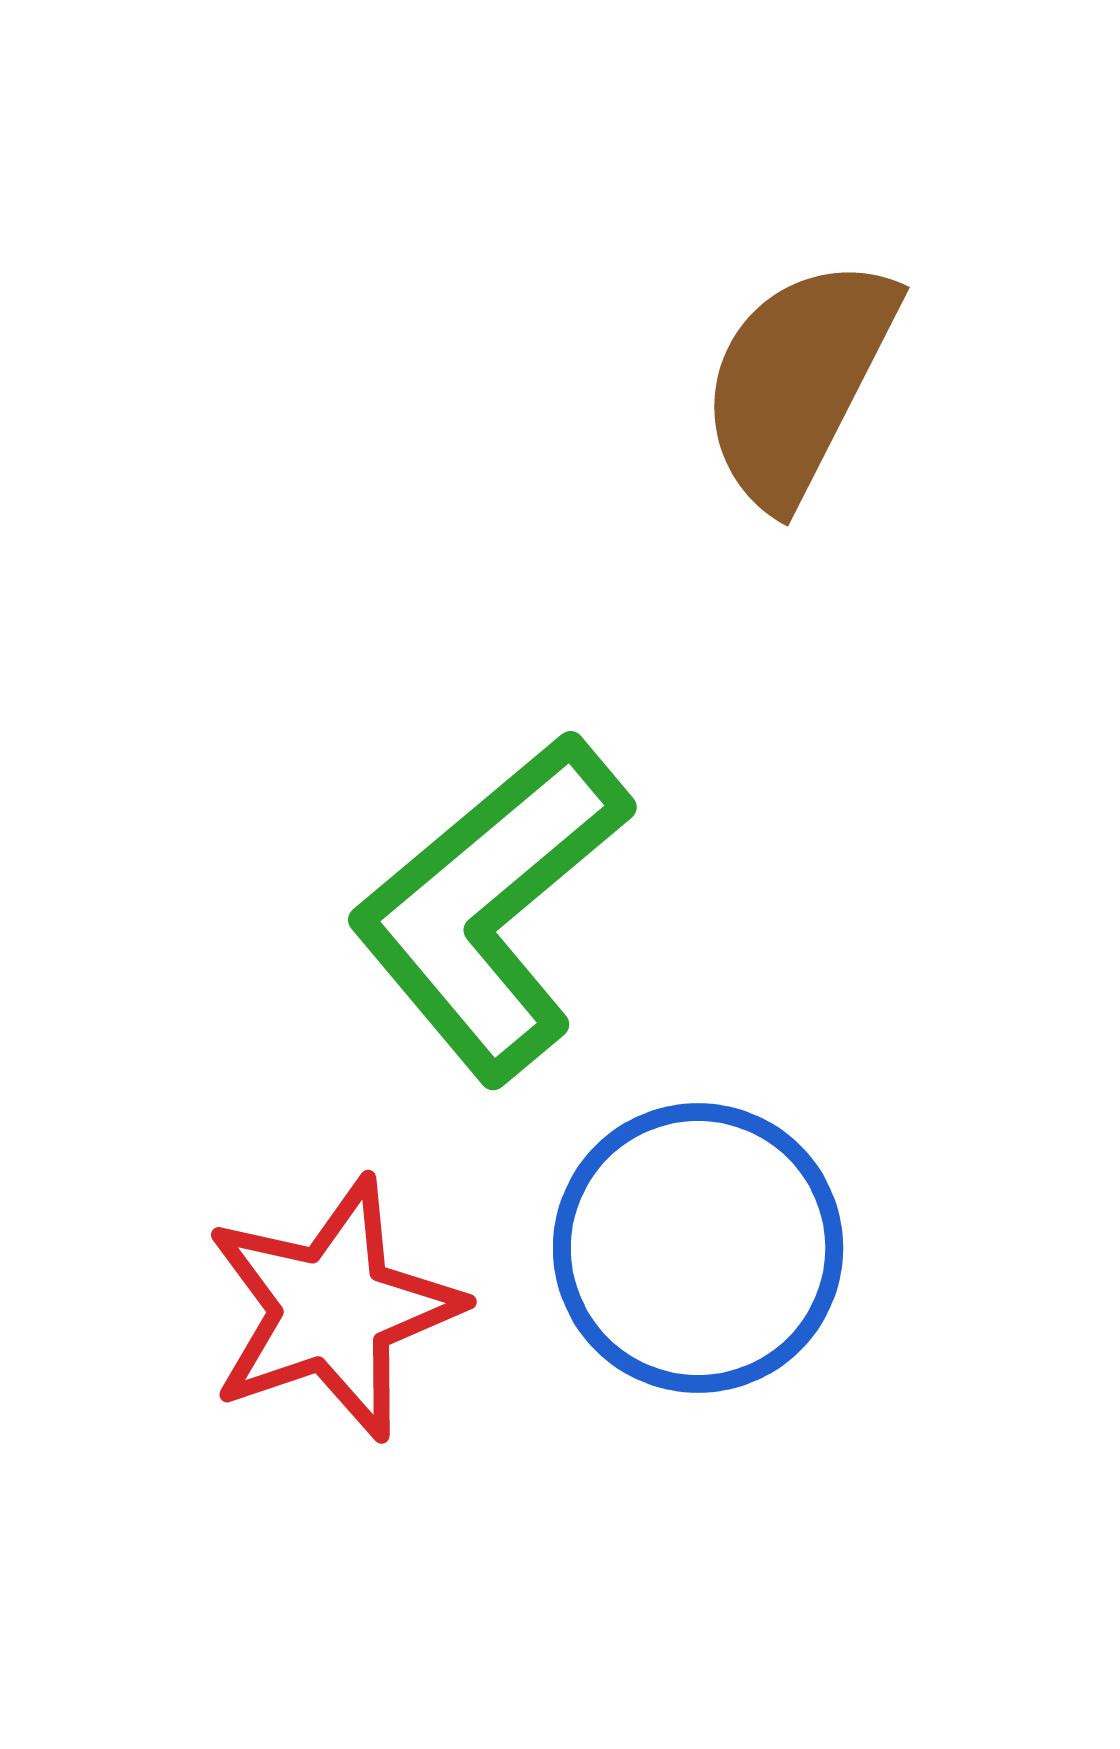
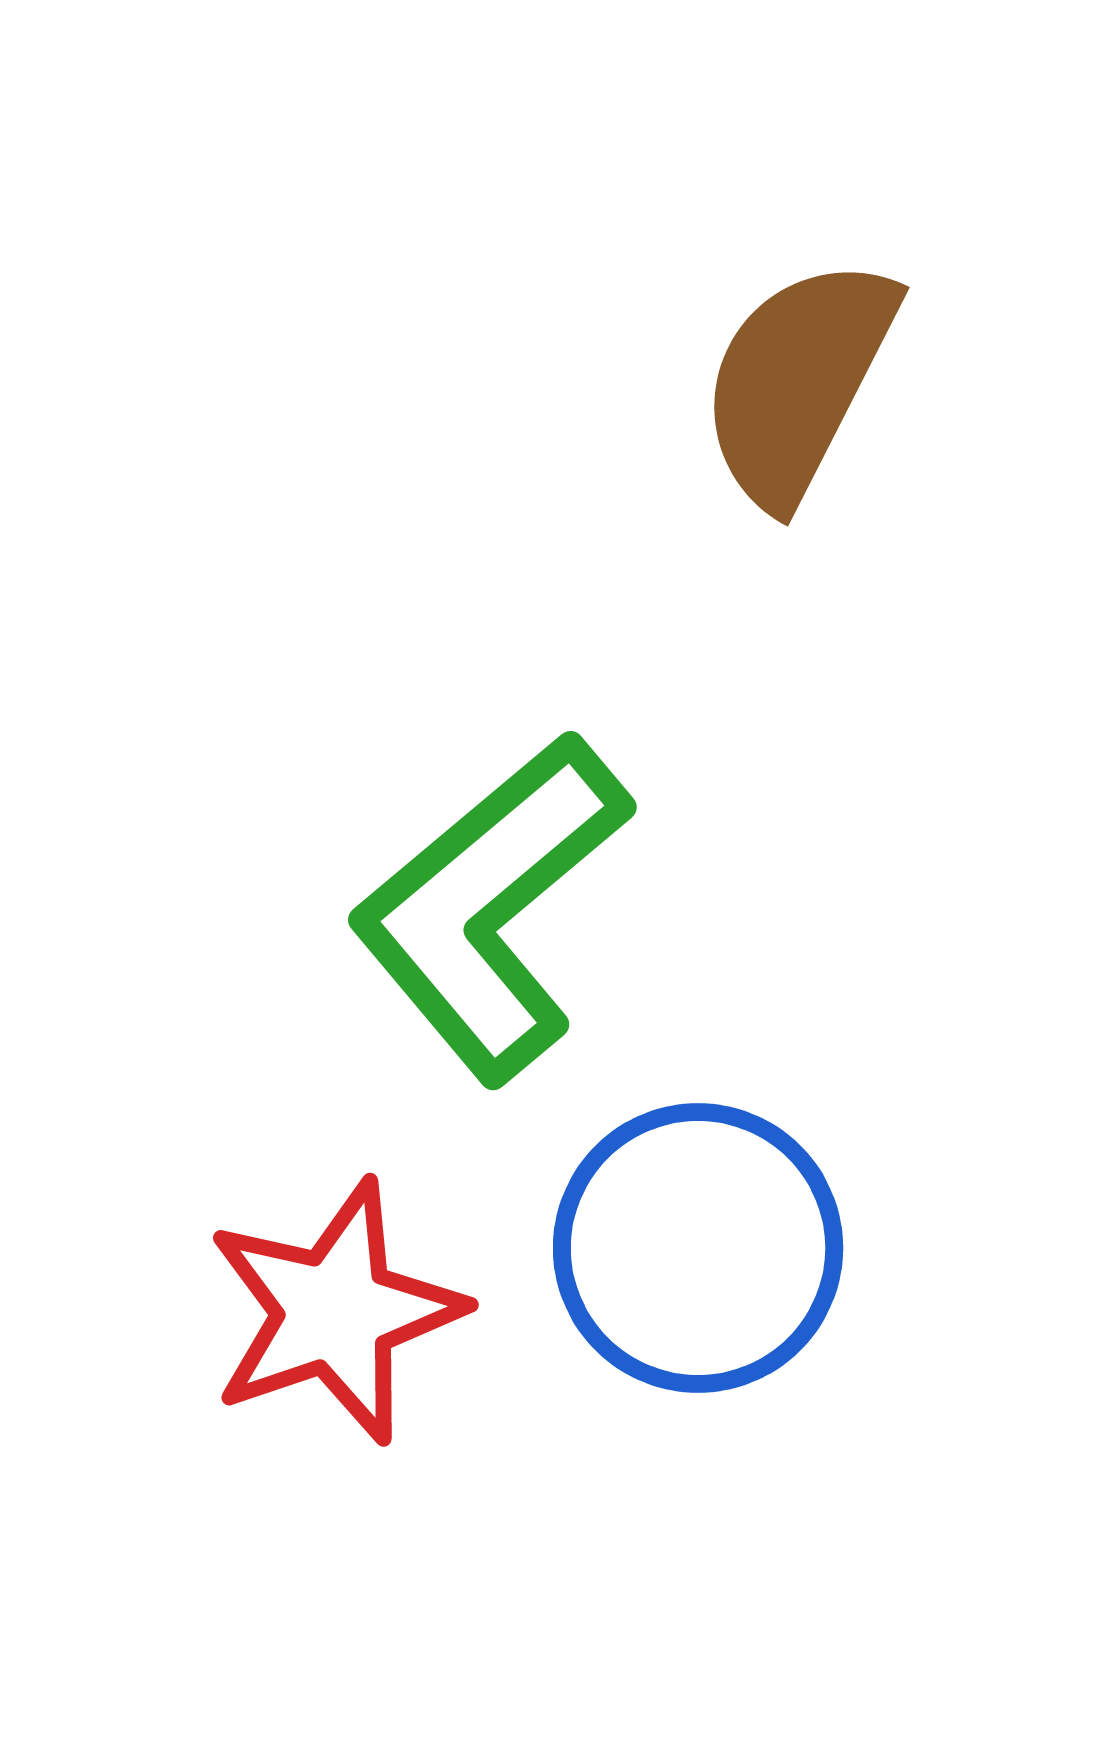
red star: moved 2 px right, 3 px down
